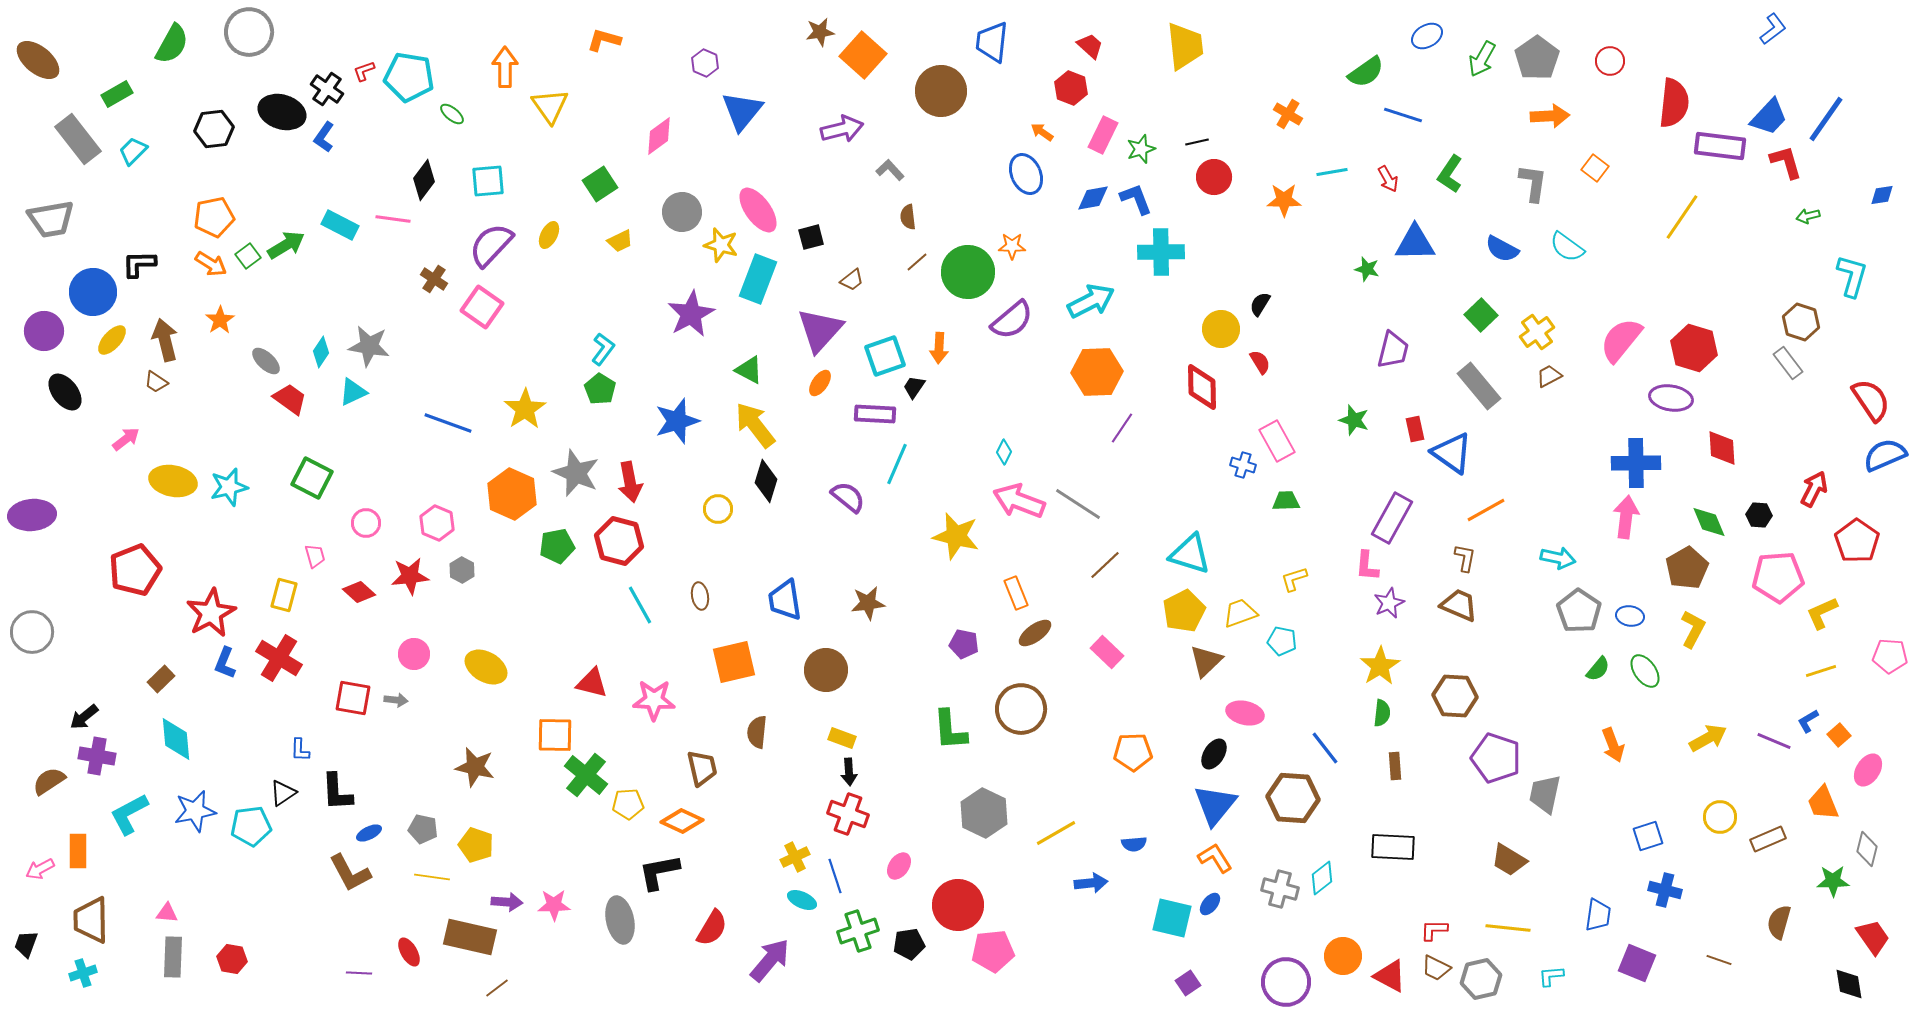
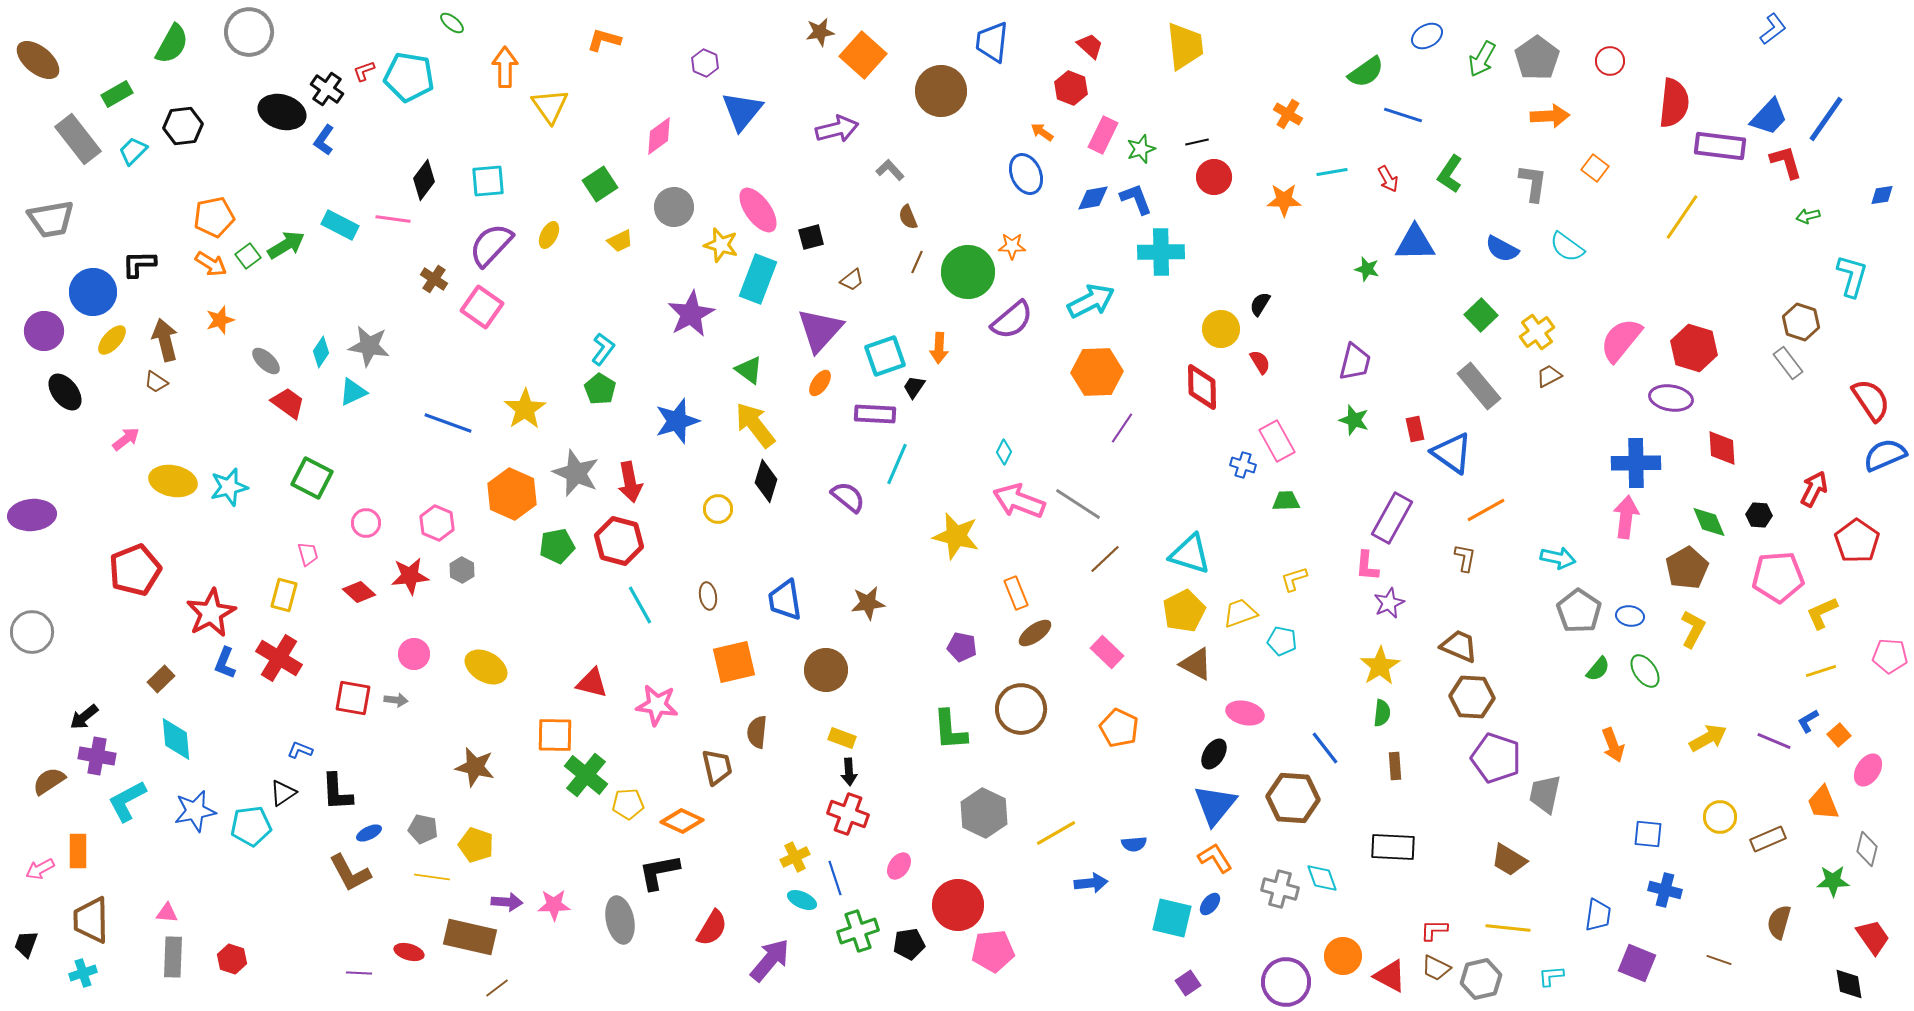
green ellipse at (452, 114): moved 91 px up
black hexagon at (214, 129): moved 31 px left, 3 px up
purple arrow at (842, 129): moved 5 px left
blue L-shape at (324, 137): moved 3 px down
gray circle at (682, 212): moved 8 px left, 5 px up
brown semicircle at (908, 217): rotated 15 degrees counterclockwise
brown line at (917, 262): rotated 25 degrees counterclockwise
orange star at (220, 320): rotated 16 degrees clockwise
purple trapezoid at (1393, 350): moved 38 px left, 12 px down
green triangle at (749, 370): rotated 8 degrees clockwise
red trapezoid at (290, 399): moved 2 px left, 4 px down
pink trapezoid at (315, 556): moved 7 px left, 2 px up
brown line at (1105, 565): moved 6 px up
brown ellipse at (700, 596): moved 8 px right
brown trapezoid at (1459, 605): moved 41 px down
purple pentagon at (964, 644): moved 2 px left, 3 px down
brown triangle at (1206, 661): moved 10 px left, 3 px down; rotated 48 degrees counterclockwise
brown hexagon at (1455, 696): moved 17 px right, 1 px down
pink star at (654, 700): moved 3 px right, 5 px down; rotated 6 degrees clockwise
blue L-shape at (300, 750): rotated 110 degrees clockwise
orange pentagon at (1133, 752): moved 14 px left, 24 px up; rotated 27 degrees clockwise
brown trapezoid at (702, 768): moved 15 px right, 1 px up
cyan L-shape at (129, 814): moved 2 px left, 13 px up
blue square at (1648, 836): moved 2 px up; rotated 24 degrees clockwise
blue line at (835, 876): moved 2 px down
cyan diamond at (1322, 878): rotated 72 degrees counterclockwise
red ellipse at (409, 952): rotated 44 degrees counterclockwise
red hexagon at (232, 959): rotated 8 degrees clockwise
